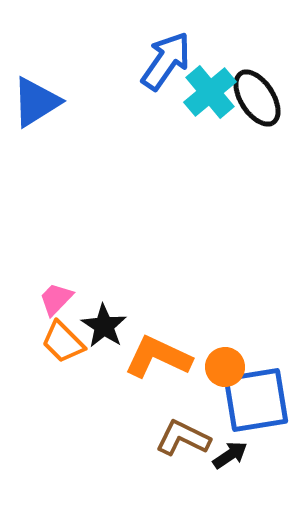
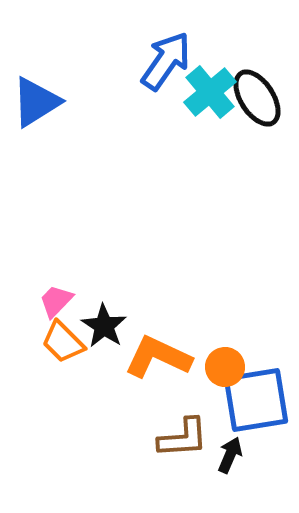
pink trapezoid: moved 2 px down
brown L-shape: rotated 150 degrees clockwise
black arrow: rotated 33 degrees counterclockwise
